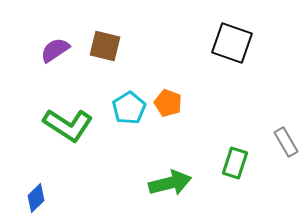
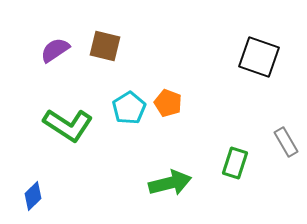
black square: moved 27 px right, 14 px down
blue diamond: moved 3 px left, 2 px up
